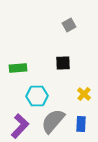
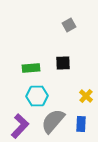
green rectangle: moved 13 px right
yellow cross: moved 2 px right, 2 px down
